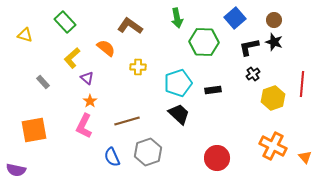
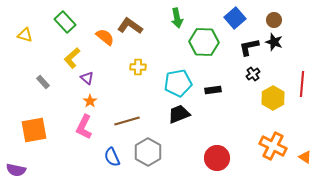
orange semicircle: moved 1 px left, 11 px up
cyan pentagon: rotated 8 degrees clockwise
yellow hexagon: rotated 10 degrees counterclockwise
black trapezoid: rotated 65 degrees counterclockwise
pink L-shape: moved 1 px down
gray hexagon: rotated 12 degrees counterclockwise
orange triangle: rotated 16 degrees counterclockwise
